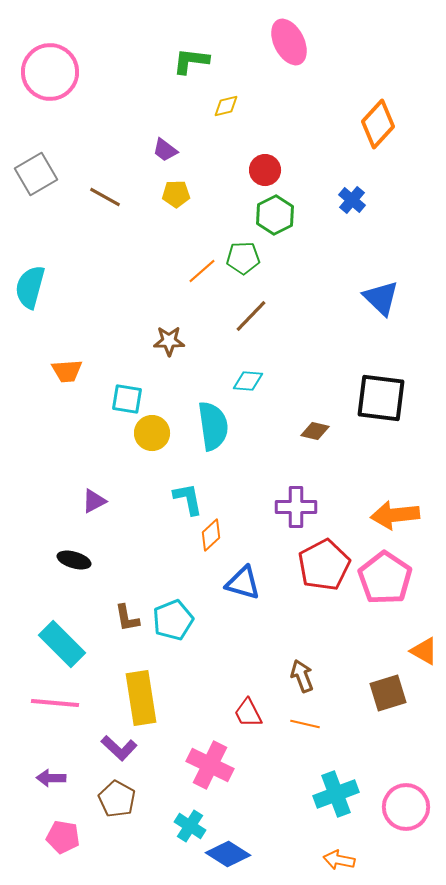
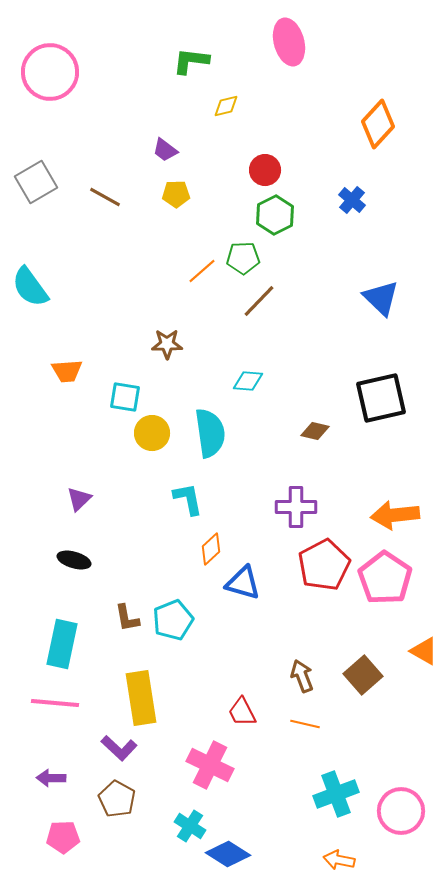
pink ellipse at (289, 42): rotated 12 degrees clockwise
gray square at (36, 174): moved 8 px down
cyan semicircle at (30, 287): rotated 51 degrees counterclockwise
brown line at (251, 316): moved 8 px right, 15 px up
brown star at (169, 341): moved 2 px left, 3 px down
black square at (381, 398): rotated 20 degrees counterclockwise
cyan square at (127, 399): moved 2 px left, 2 px up
cyan semicircle at (213, 426): moved 3 px left, 7 px down
purple triangle at (94, 501): moved 15 px left, 2 px up; rotated 16 degrees counterclockwise
orange diamond at (211, 535): moved 14 px down
cyan rectangle at (62, 644): rotated 57 degrees clockwise
brown square at (388, 693): moved 25 px left, 18 px up; rotated 24 degrees counterclockwise
red trapezoid at (248, 713): moved 6 px left, 1 px up
pink circle at (406, 807): moved 5 px left, 4 px down
pink pentagon at (63, 837): rotated 12 degrees counterclockwise
